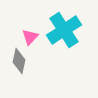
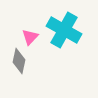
cyan cross: rotated 28 degrees counterclockwise
